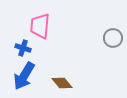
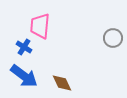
blue cross: moved 1 px right, 1 px up; rotated 14 degrees clockwise
blue arrow: rotated 84 degrees counterclockwise
brown diamond: rotated 15 degrees clockwise
